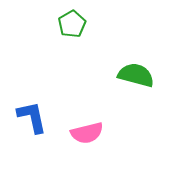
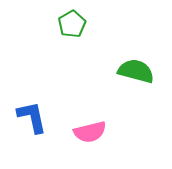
green semicircle: moved 4 px up
pink semicircle: moved 3 px right, 1 px up
